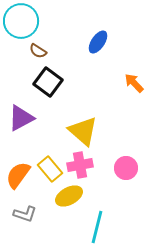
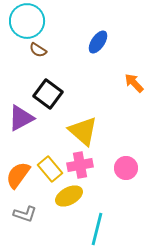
cyan circle: moved 6 px right
brown semicircle: moved 1 px up
black square: moved 12 px down
cyan line: moved 2 px down
